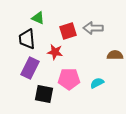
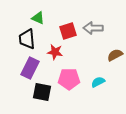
brown semicircle: rotated 28 degrees counterclockwise
cyan semicircle: moved 1 px right, 1 px up
black square: moved 2 px left, 2 px up
